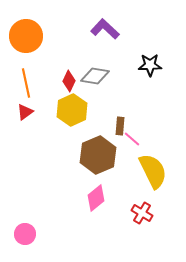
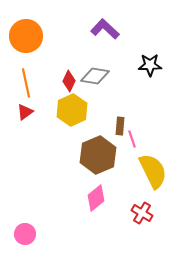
pink line: rotated 30 degrees clockwise
